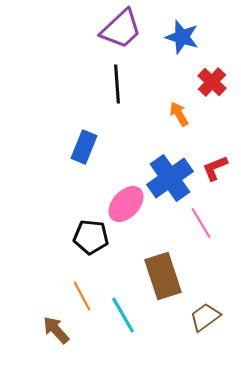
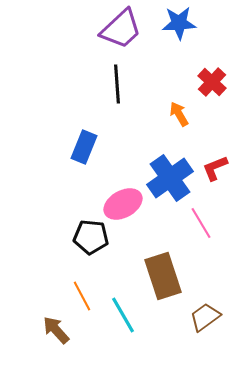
blue star: moved 3 px left, 14 px up; rotated 20 degrees counterclockwise
pink ellipse: moved 3 px left; rotated 18 degrees clockwise
